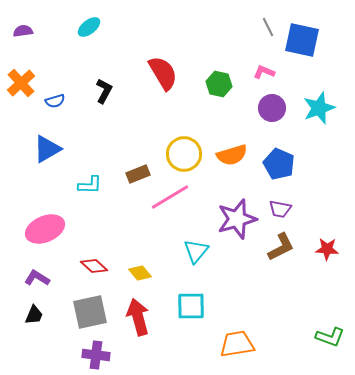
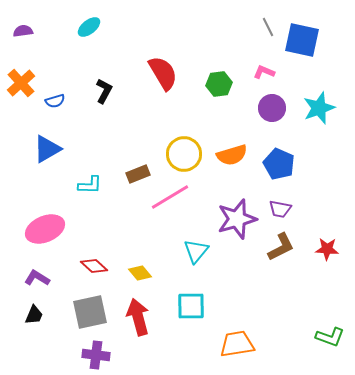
green hexagon: rotated 20 degrees counterclockwise
